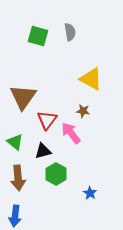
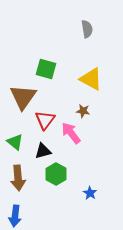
gray semicircle: moved 17 px right, 3 px up
green square: moved 8 px right, 33 px down
red triangle: moved 2 px left
